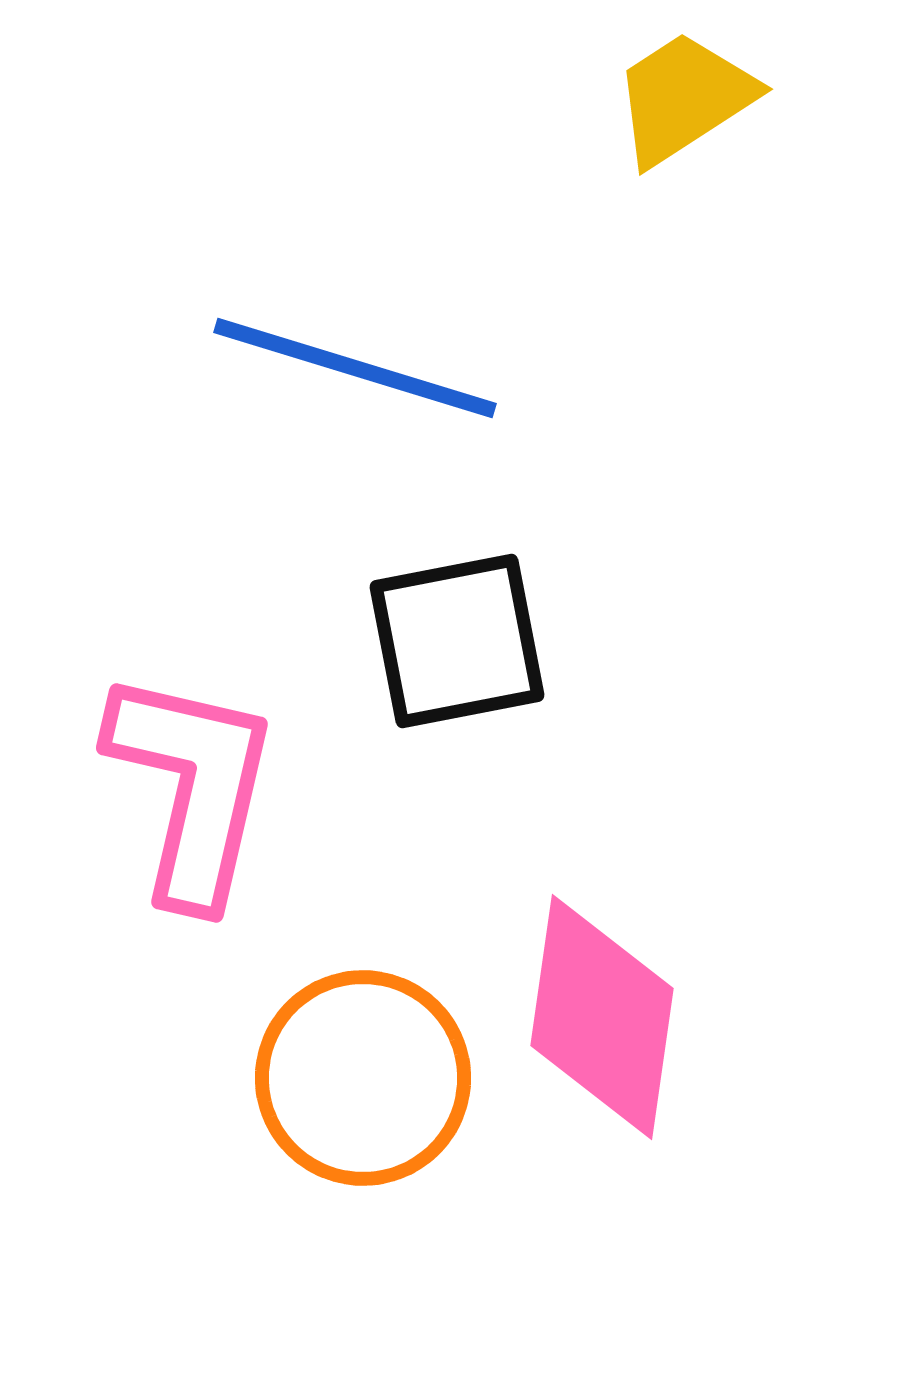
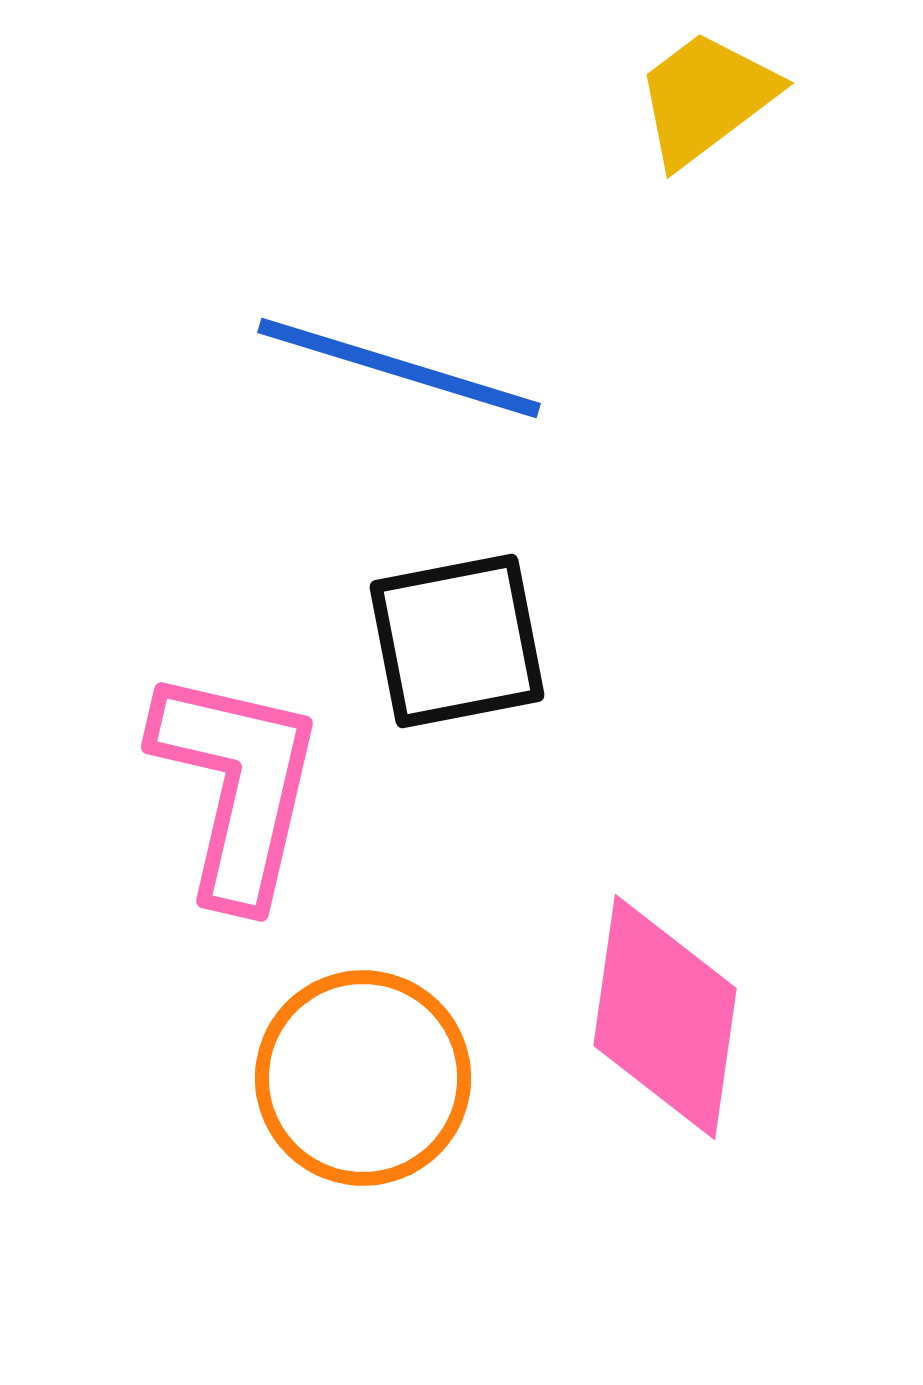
yellow trapezoid: moved 22 px right; rotated 4 degrees counterclockwise
blue line: moved 44 px right
pink L-shape: moved 45 px right, 1 px up
pink diamond: moved 63 px right
